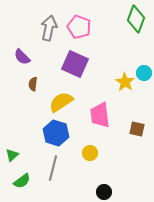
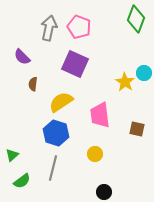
yellow circle: moved 5 px right, 1 px down
